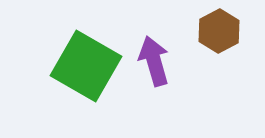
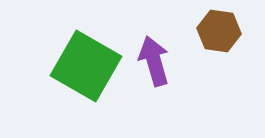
brown hexagon: rotated 24 degrees counterclockwise
